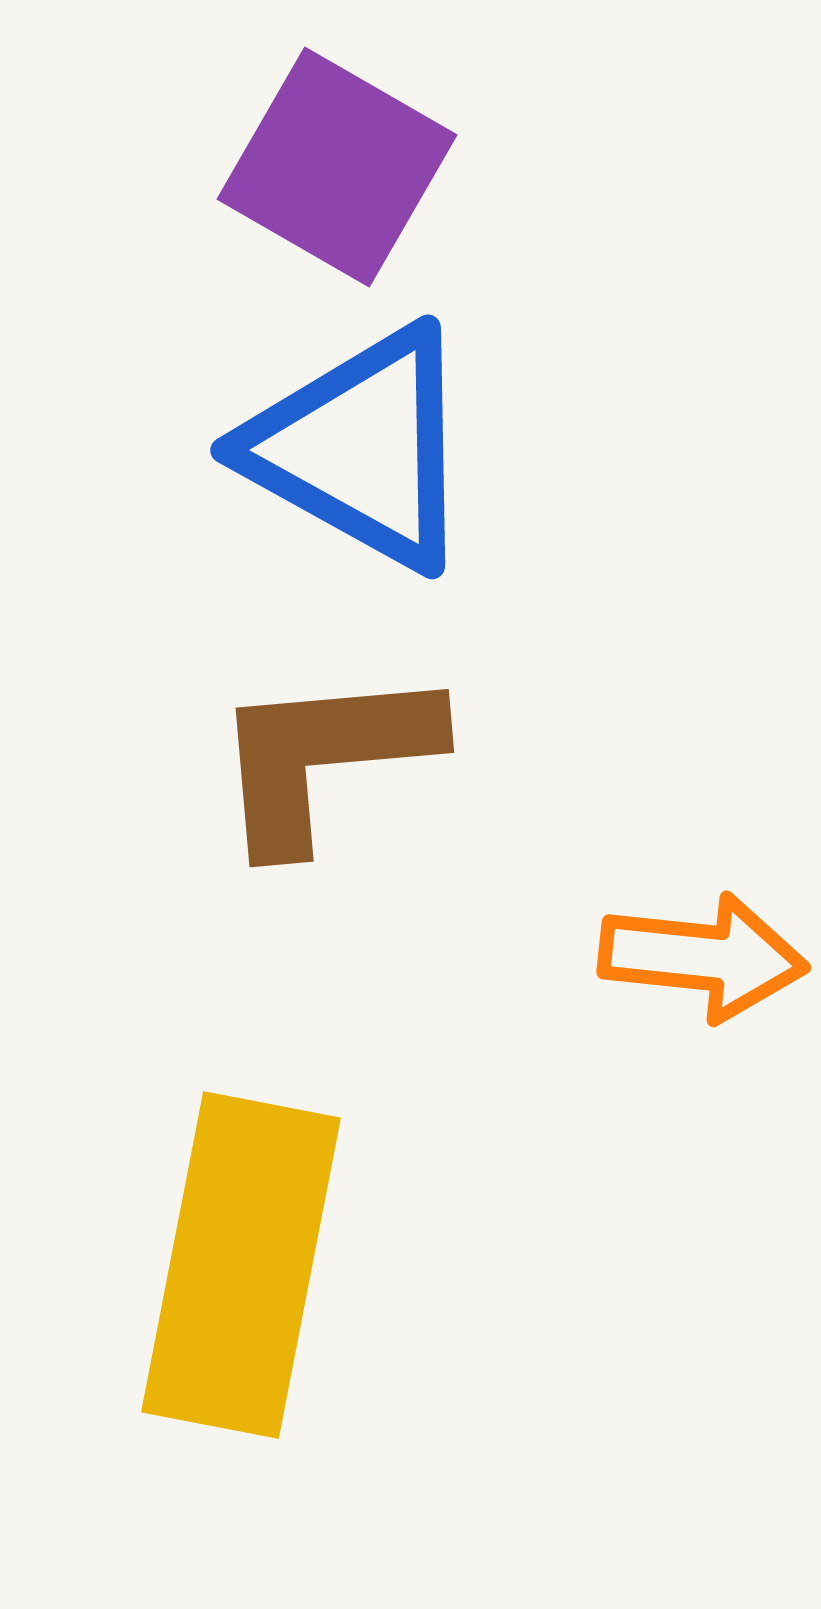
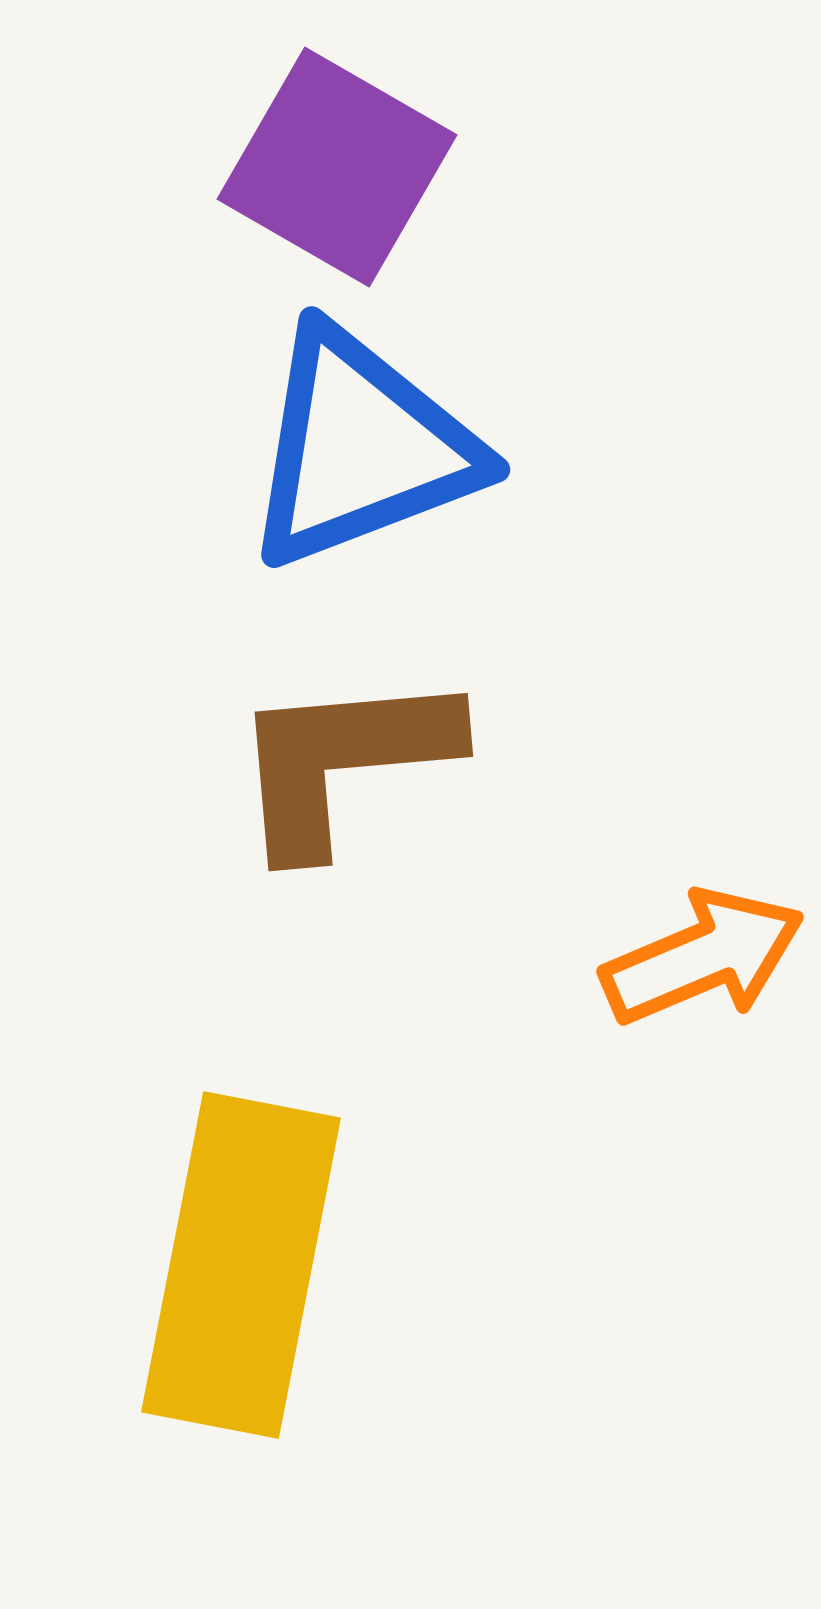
blue triangle: rotated 50 degrees counterclockwise
brown L-shape: moved 19 px right, 4 px down
orange arrow: rotated 29 degrees counterclockwise
